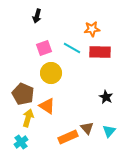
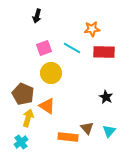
red rectangle: moved 4 px right
orange rectangle: rotated 30 degrees clockwise
